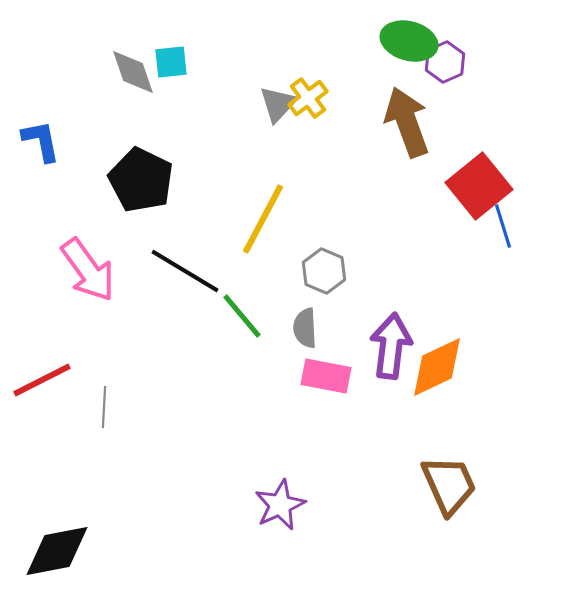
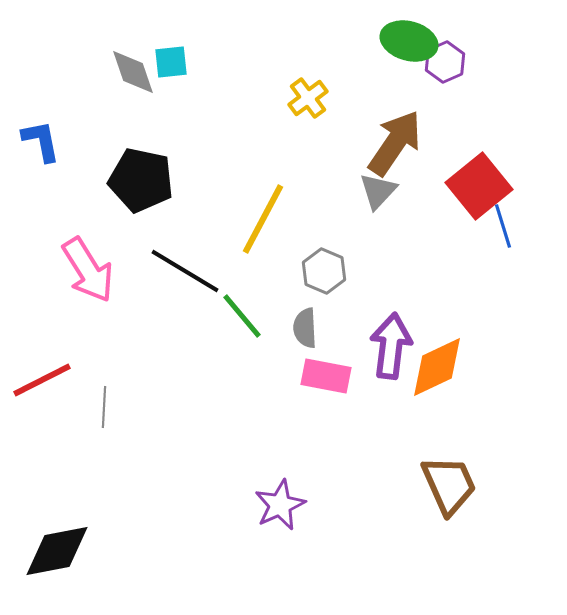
gray triangle: moved 100 px right, 87 px down
brown arrow: moved 12 px left, 21 px down; rotated 54 degrees clockwise
black pentagon: rotated 14 degrees counterclockwise
pink arrow: rotated 4 degrees clockwise
